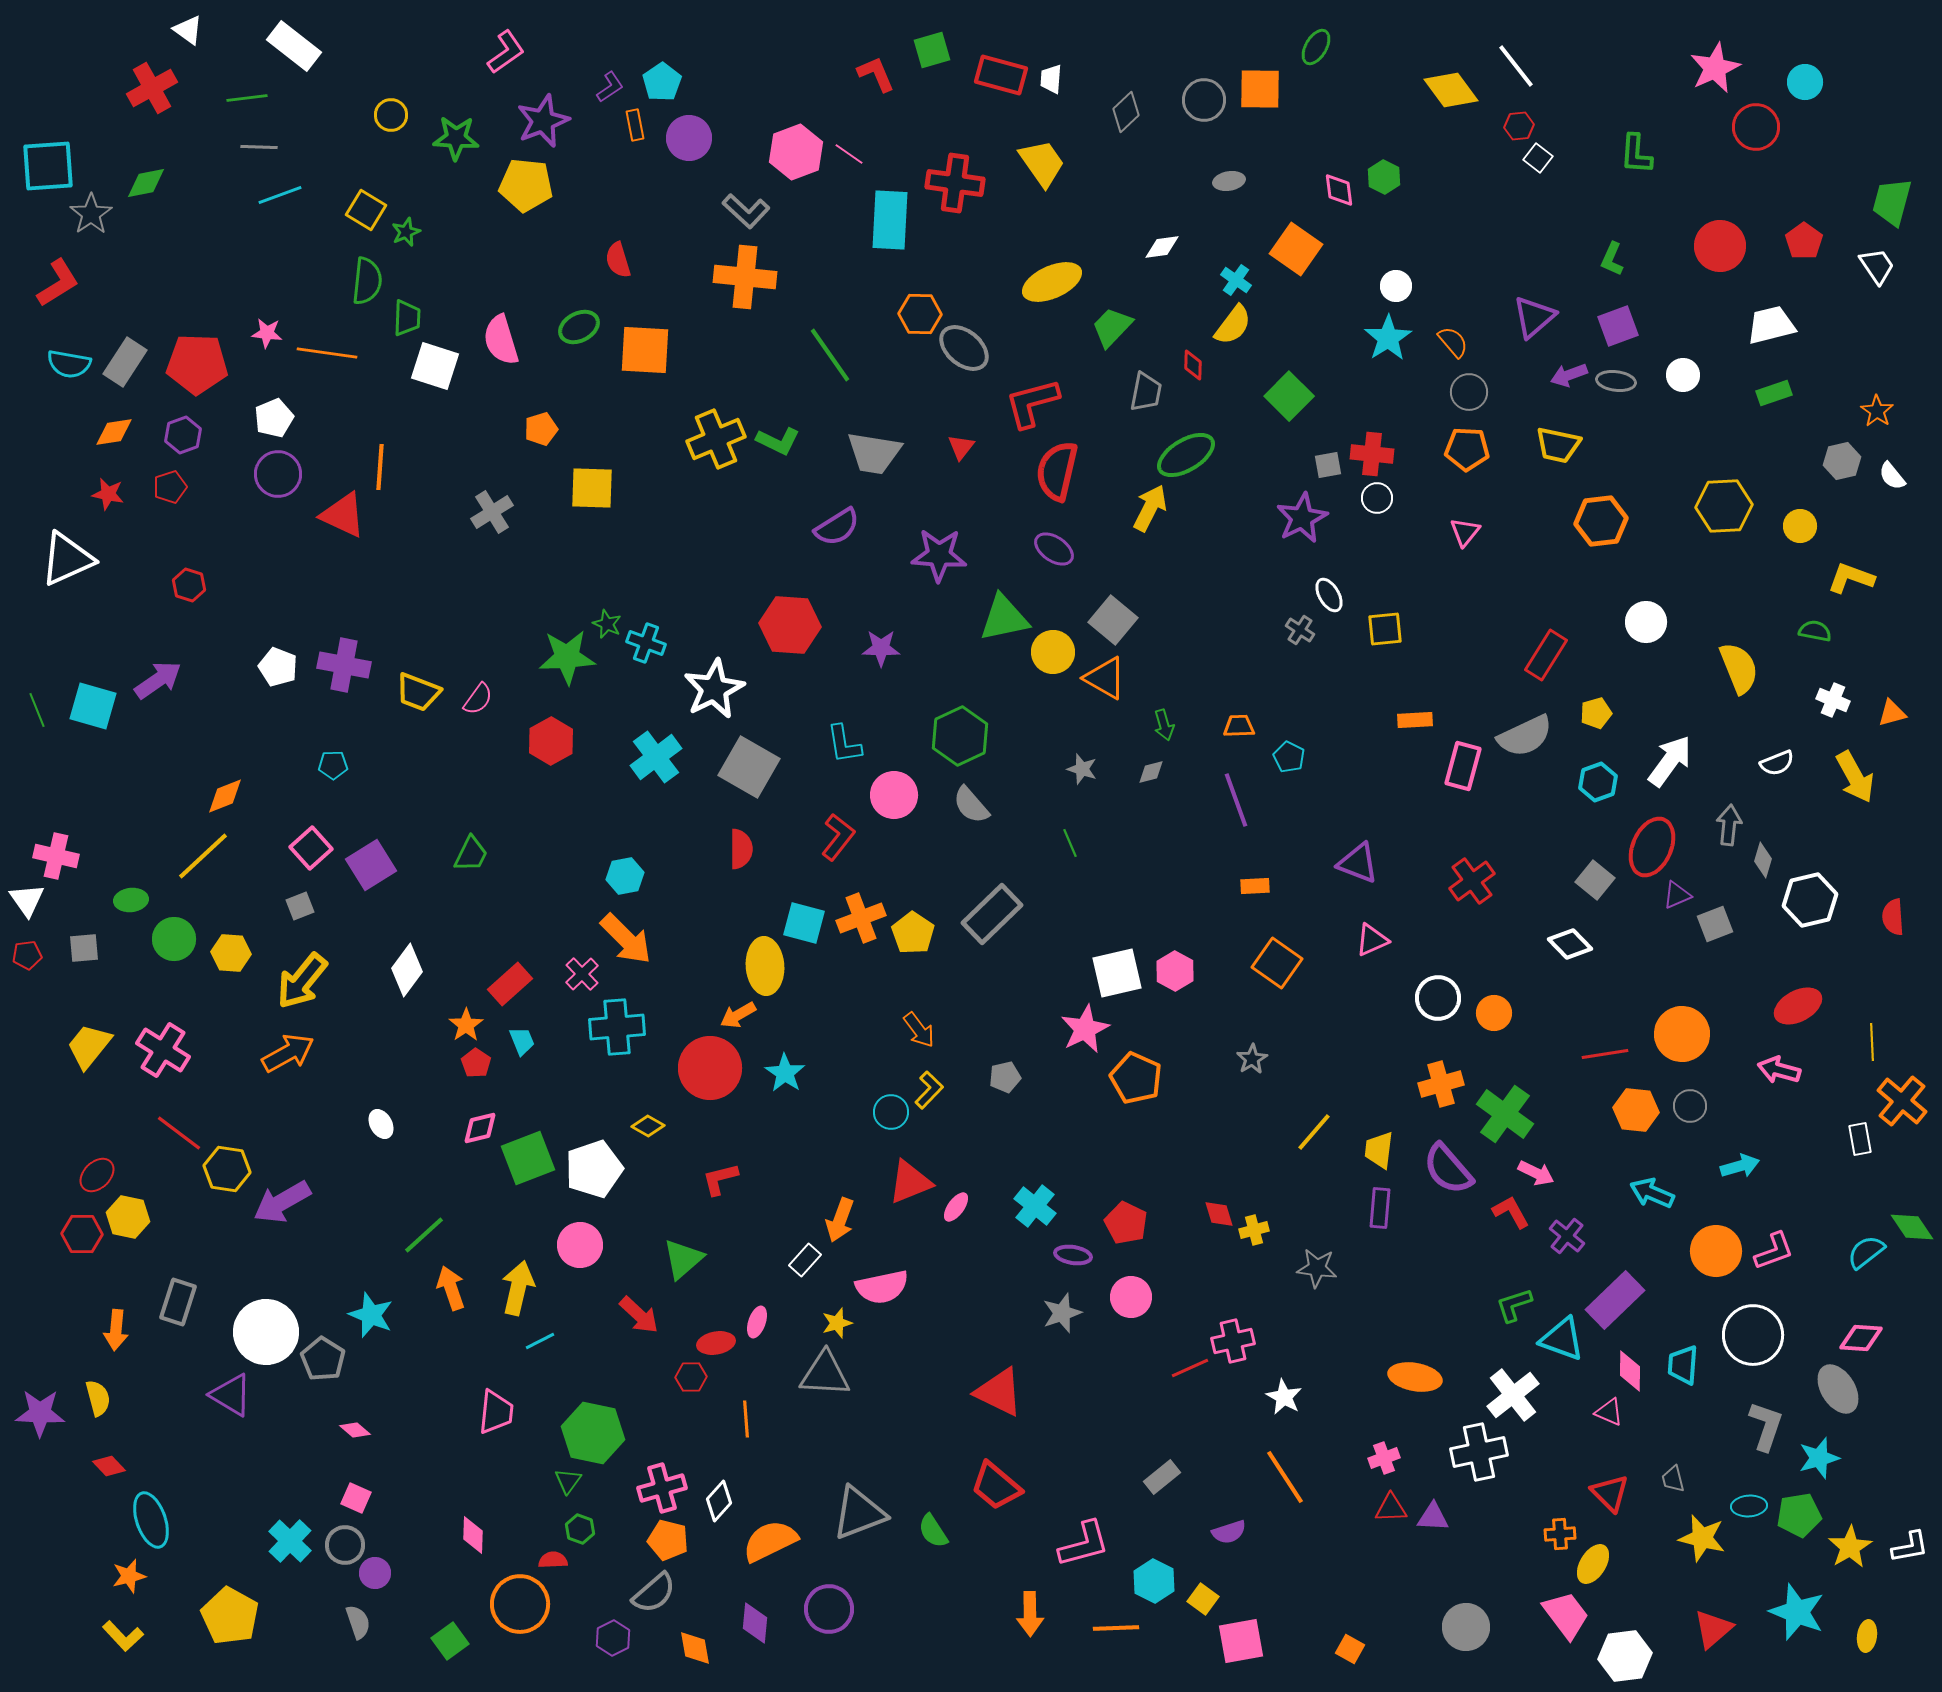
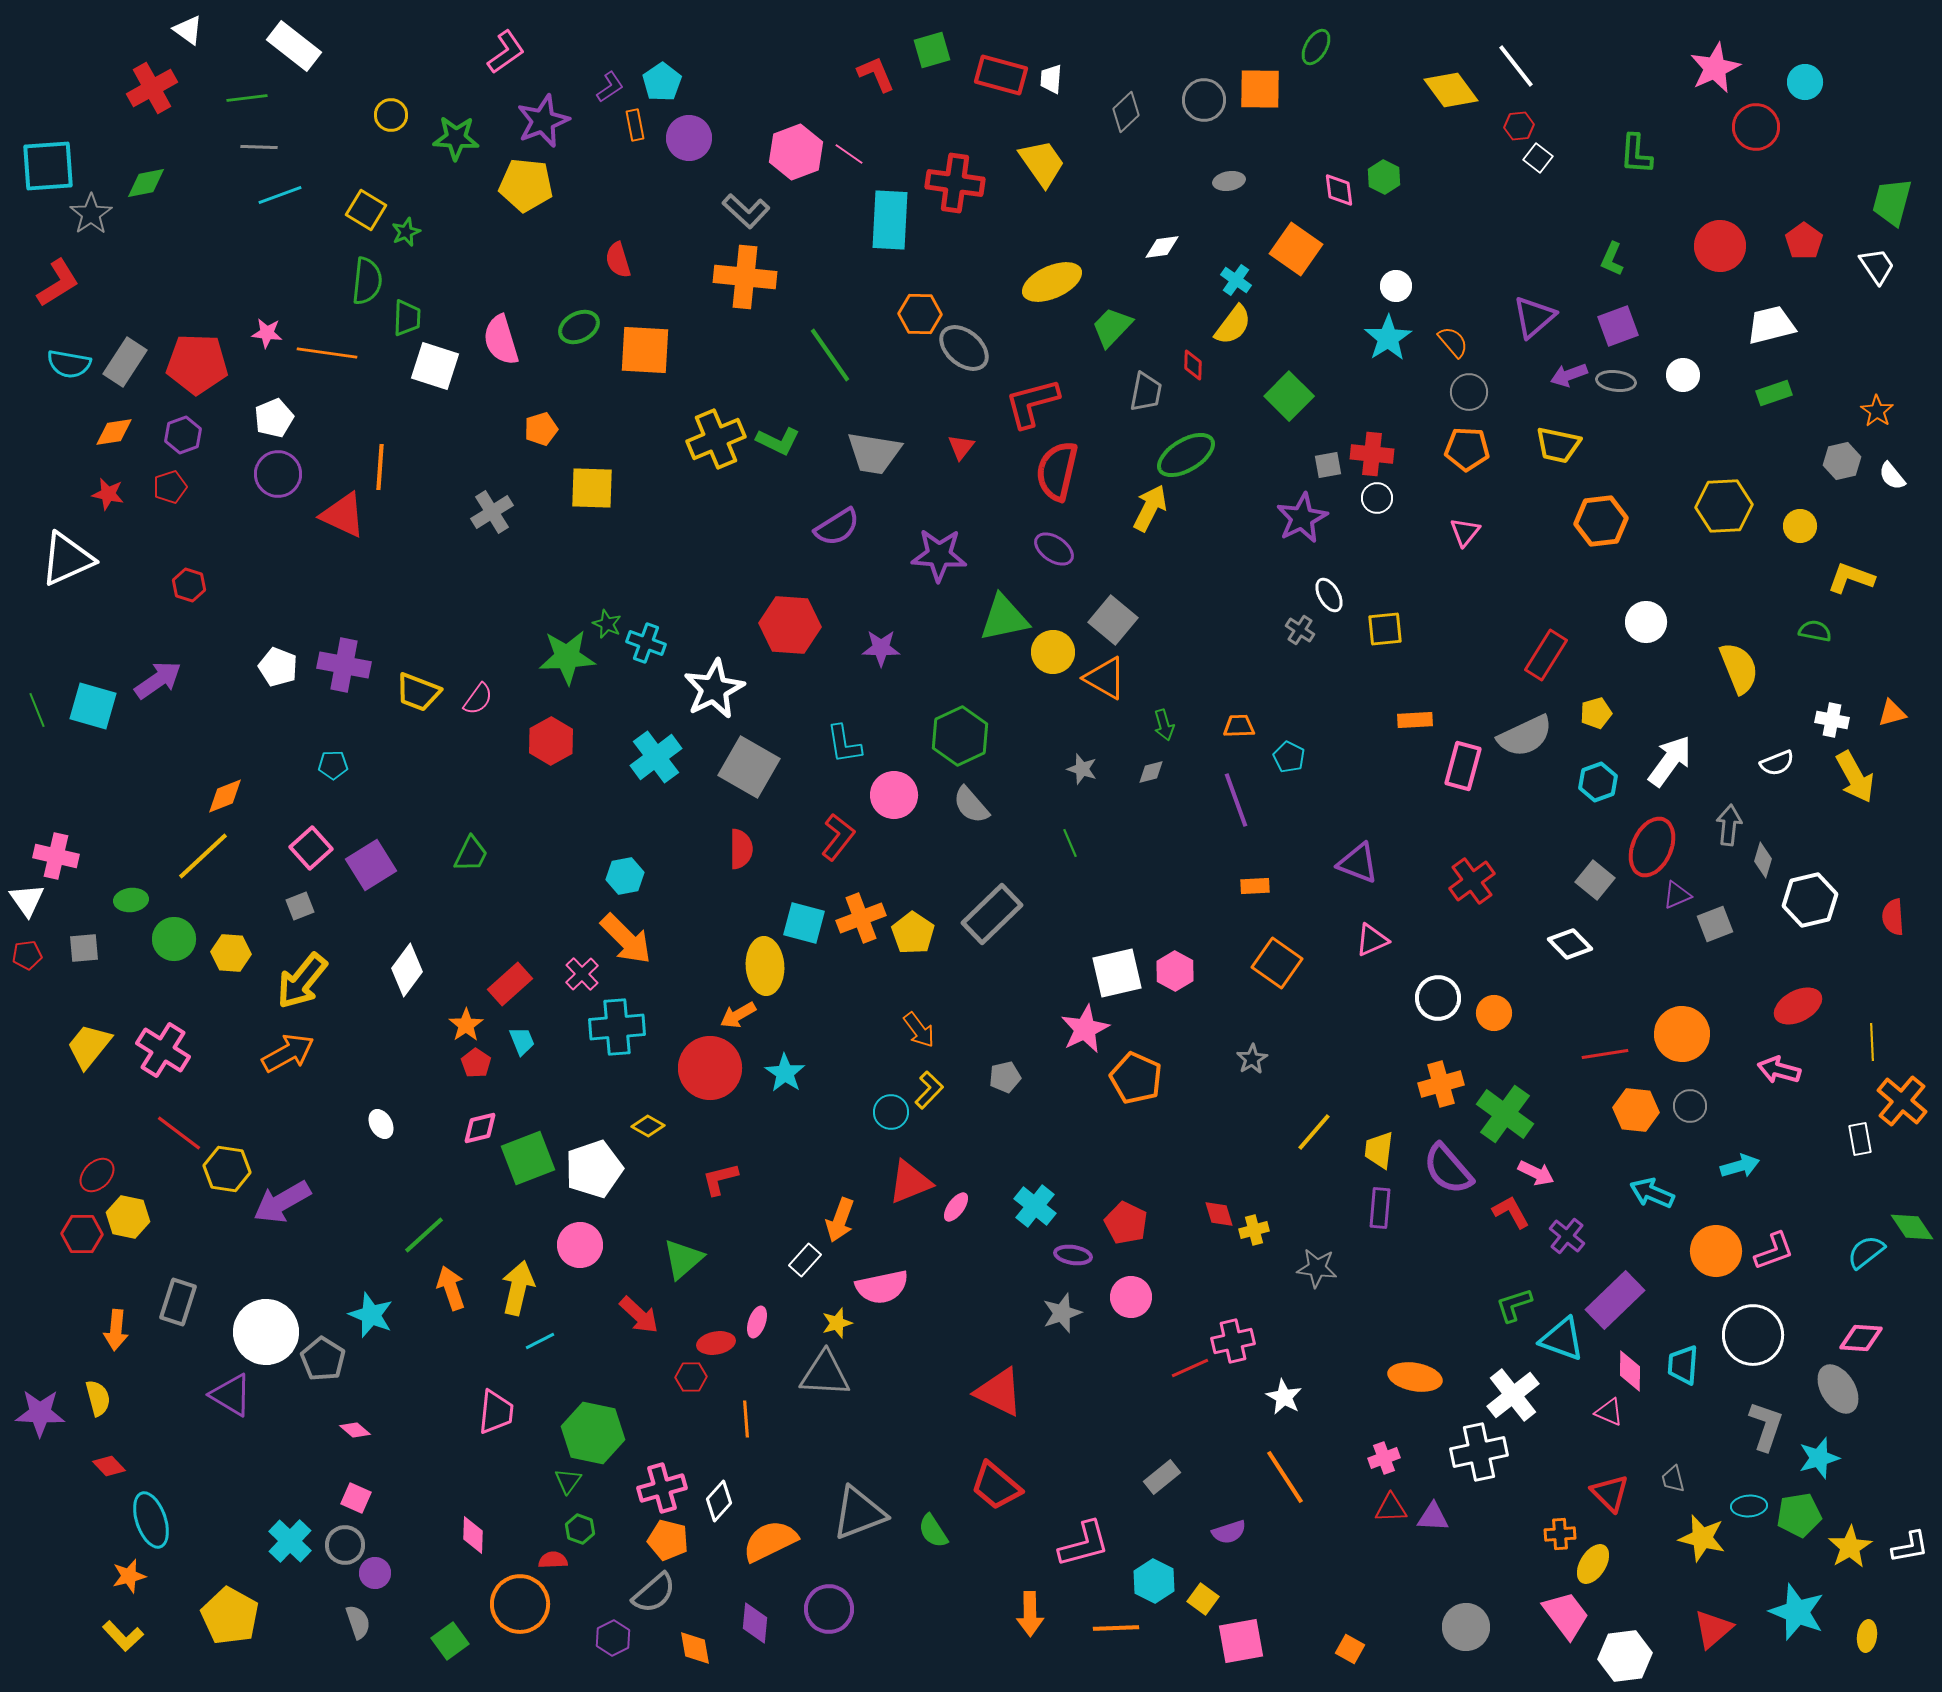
white cross at (1833, 700): moved 1 px left, 20 px down; rotated 12 degrees counterclockwise
